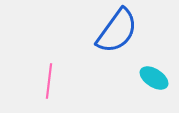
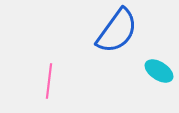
cyan ellipse: moved 5 px right, 7 px up
